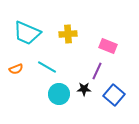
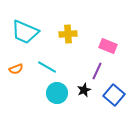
cyan trapezoid: moved 2 px left, 1 px up
black star: moved 1 px down; rotated 24 degrees counterclockwise
cyan circle: moved 2 px left, 1 px up
